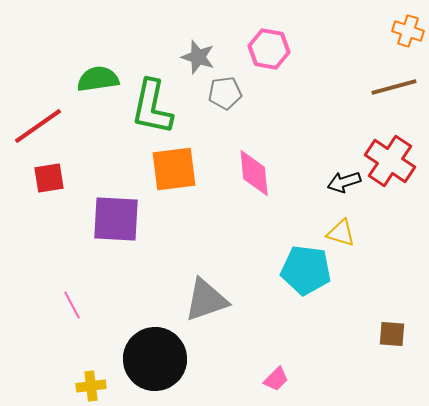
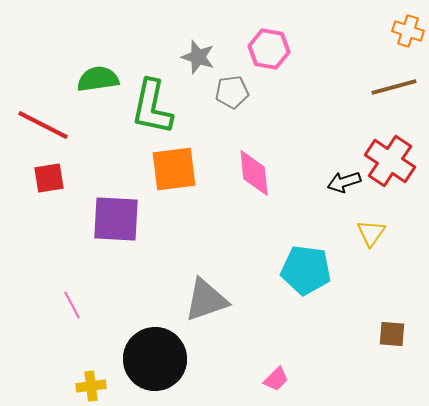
gray pentagon: moved 7 px right, 1 px up
red line: moved 5 px right, 1 px up; rotated 62 degrees clockwise
yellow triangle: moved 30 px right; rotated 48 degrees clockwise
